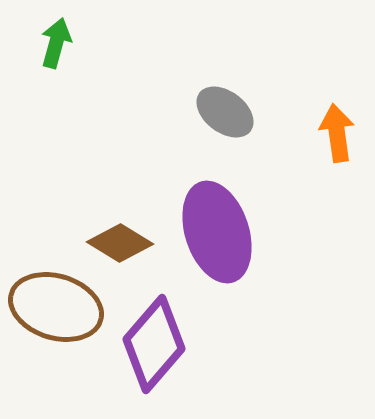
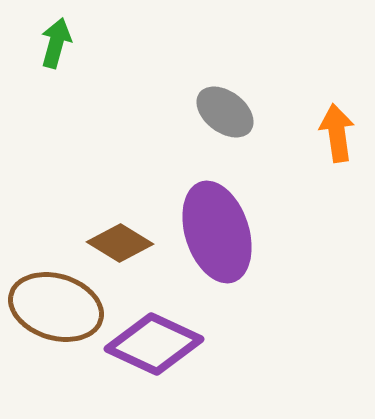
purple diamond: rotated 74 degrees clockwise
